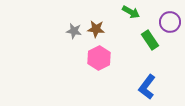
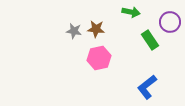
green arrow: rotated 18 degrees counterclockwise
pink hexagon: rotated 15 degrees clockwise
blue L-shape: rotated 15 degrees clockwise
